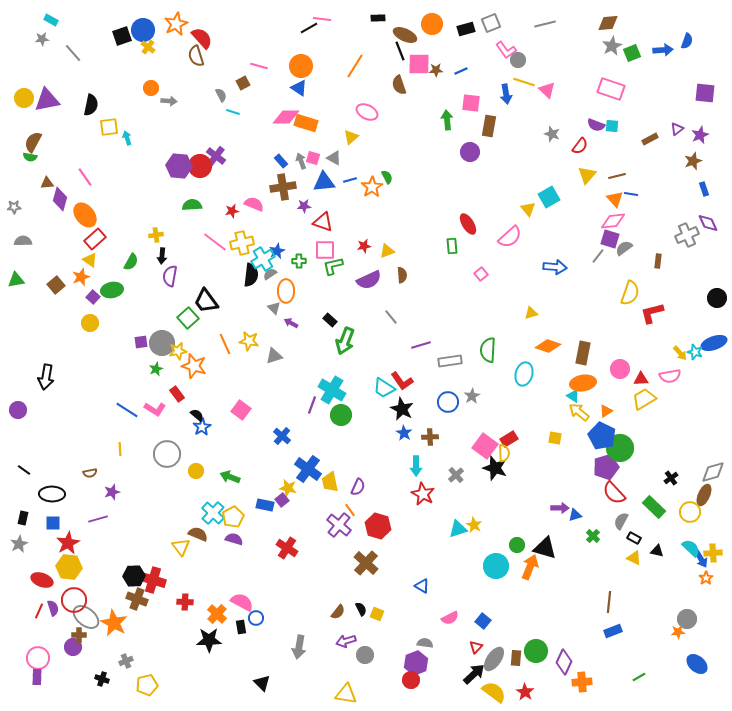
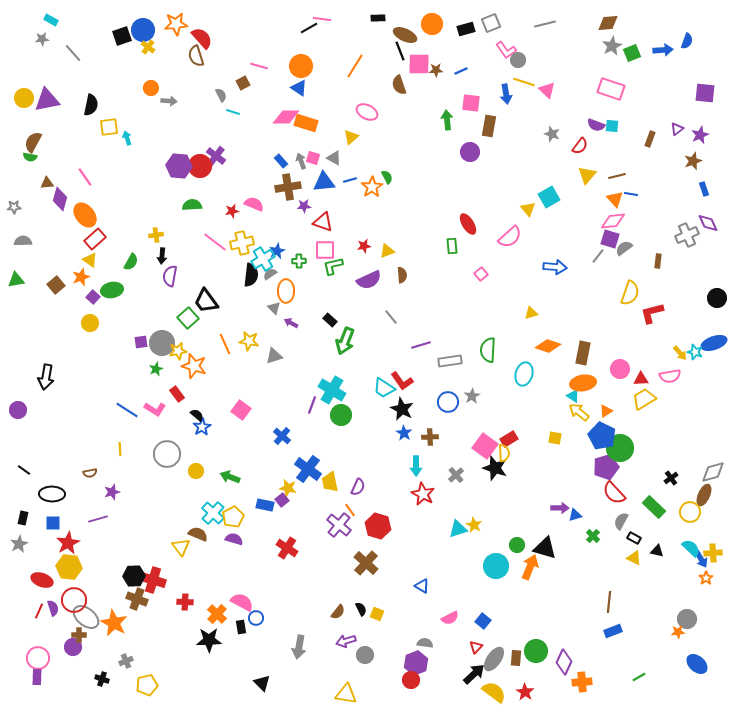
orange star at (176, 24): rotated 20 degrees clockwise
brown rectangle at (650, 139): rotated 42 degrees counterclockwise
brown cross at (283, 187): moved 5 px right
